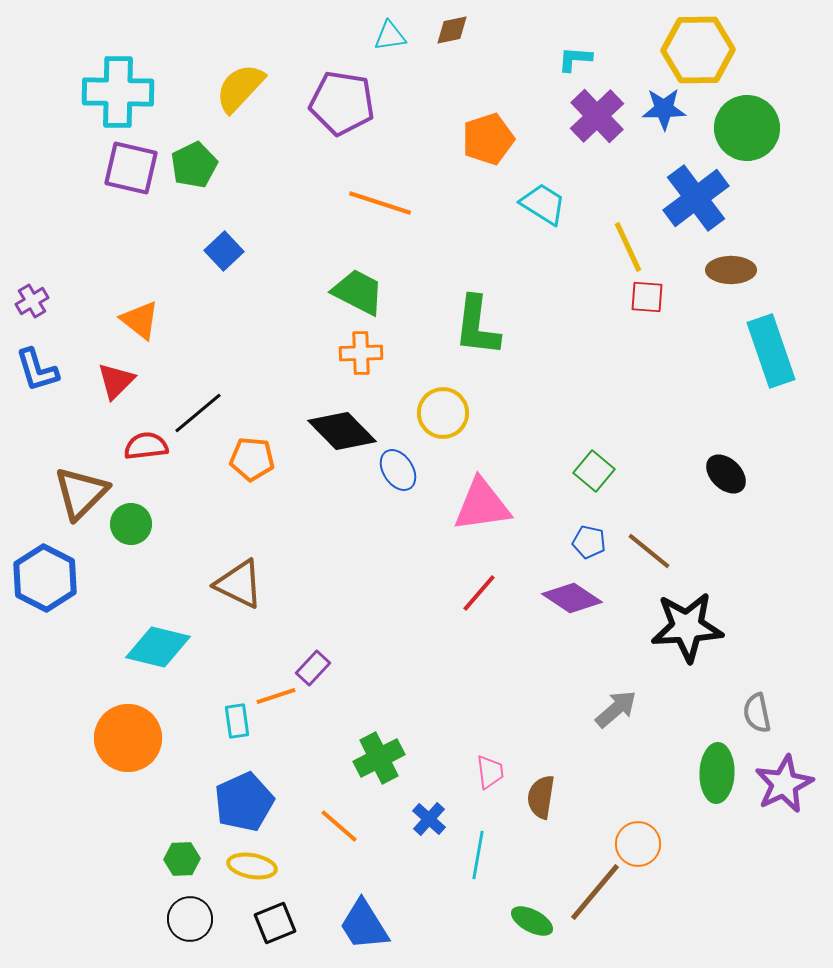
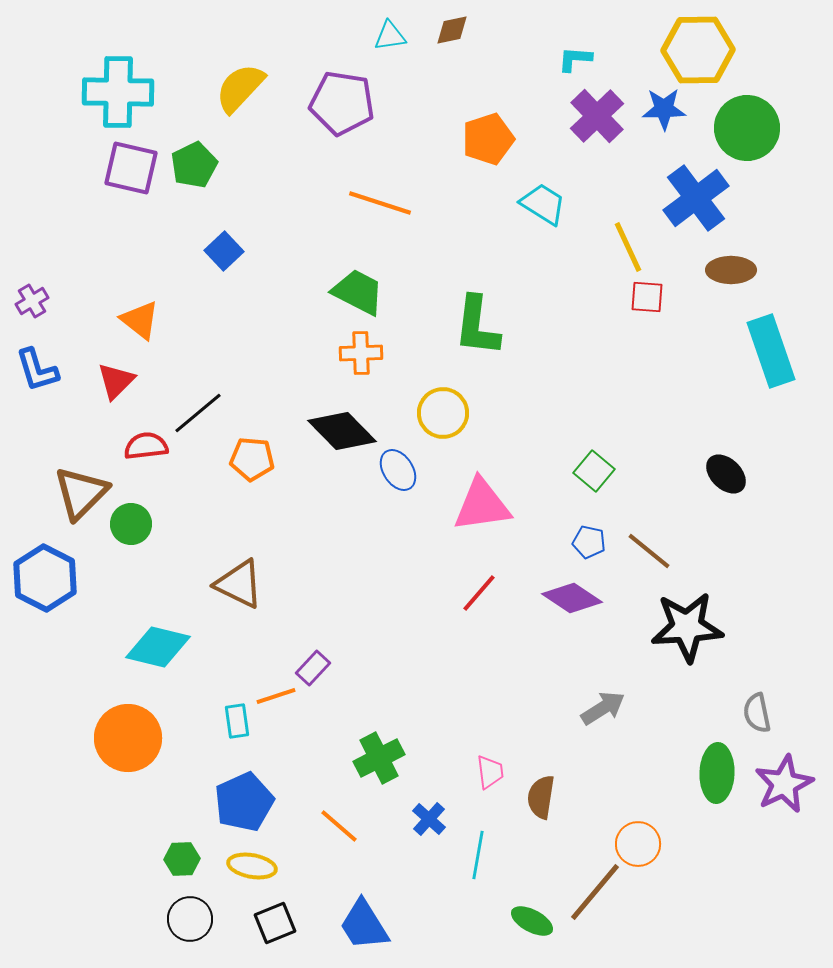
gray arrow at (616, 709): moved 13 px left, 1 px up; rotated 9 degrees clockwise
